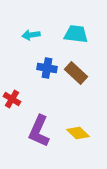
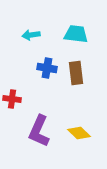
brown rectangle: rotated 40 degrees clockwise
red cross: rotated 24 degrees counterclockwise
yellow diamond: moved 1 px right
